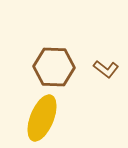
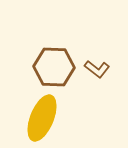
brown L-shape: moved 9 px left
